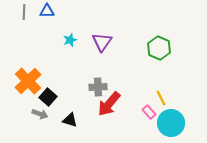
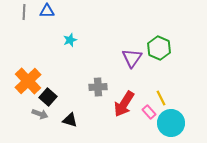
purple triangle: moved 30 px right, 16 px down
red arrow: moved 15 px right; rotated 8 degrees counterclockwise
